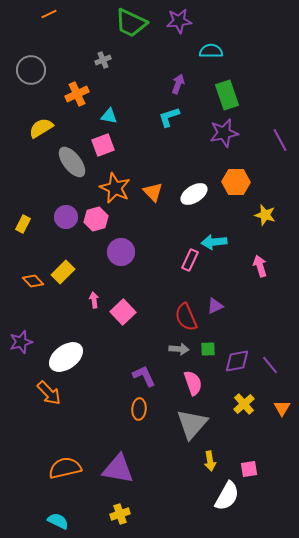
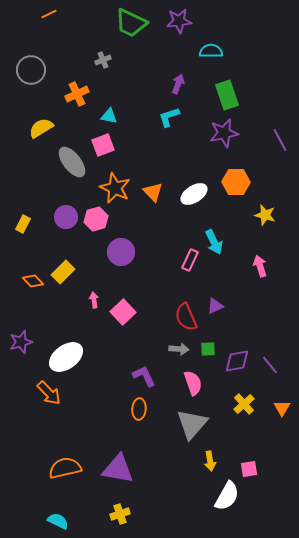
cyan arrow at (214, 242): rotated 110 degrees counterclockwise
